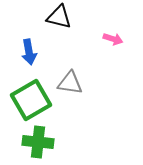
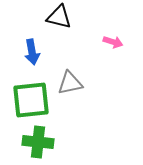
pink arrow: moved 3 px down
blue arrow: moved 3 px right
gray triangle: rotated 20 degrees counterclockwise
green square: rotated 24 degrees clockwise
